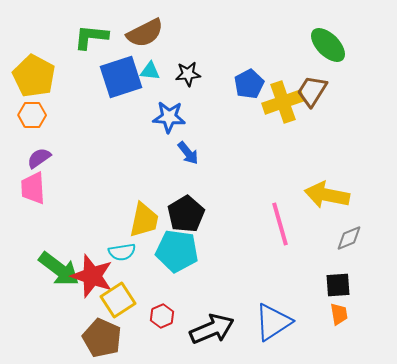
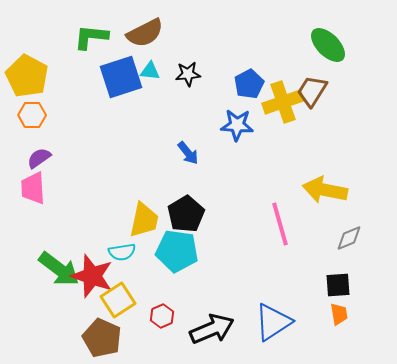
yellow pentagon: moved 7 px left
blue star: moved 68 px right, 8 px down
yellow arrow: moved 2 px left, 5 px up
